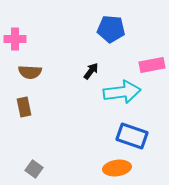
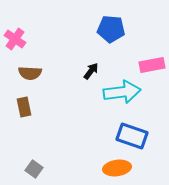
pink cross: rotated 35 degrees clockwise
brown semicircle: moved 1 px down
